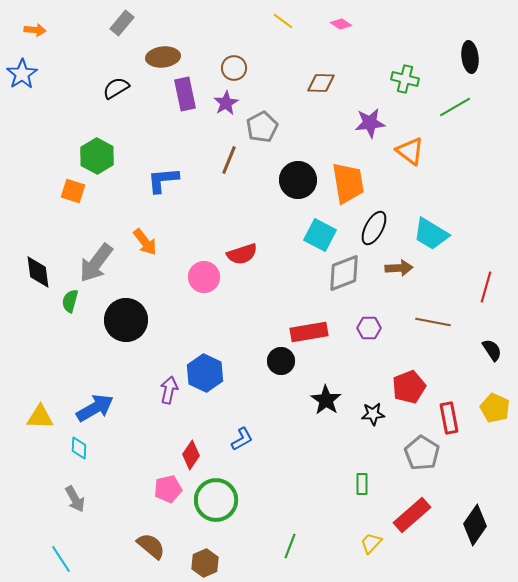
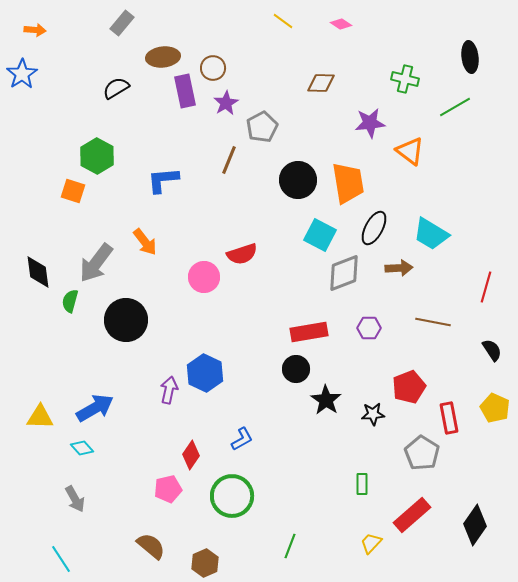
brown circle at (234, 68): moved 21 px left
purple rectangle at (185, 94): moved 3 px up
black circle at (281, 361): moved 15 px right, 8 px down
cyan diamond at (79, 448): moved 3 px right; rotated 45 degrees counterclockwise
green circle at (216, 500): moved 16 px right, 4 px up
